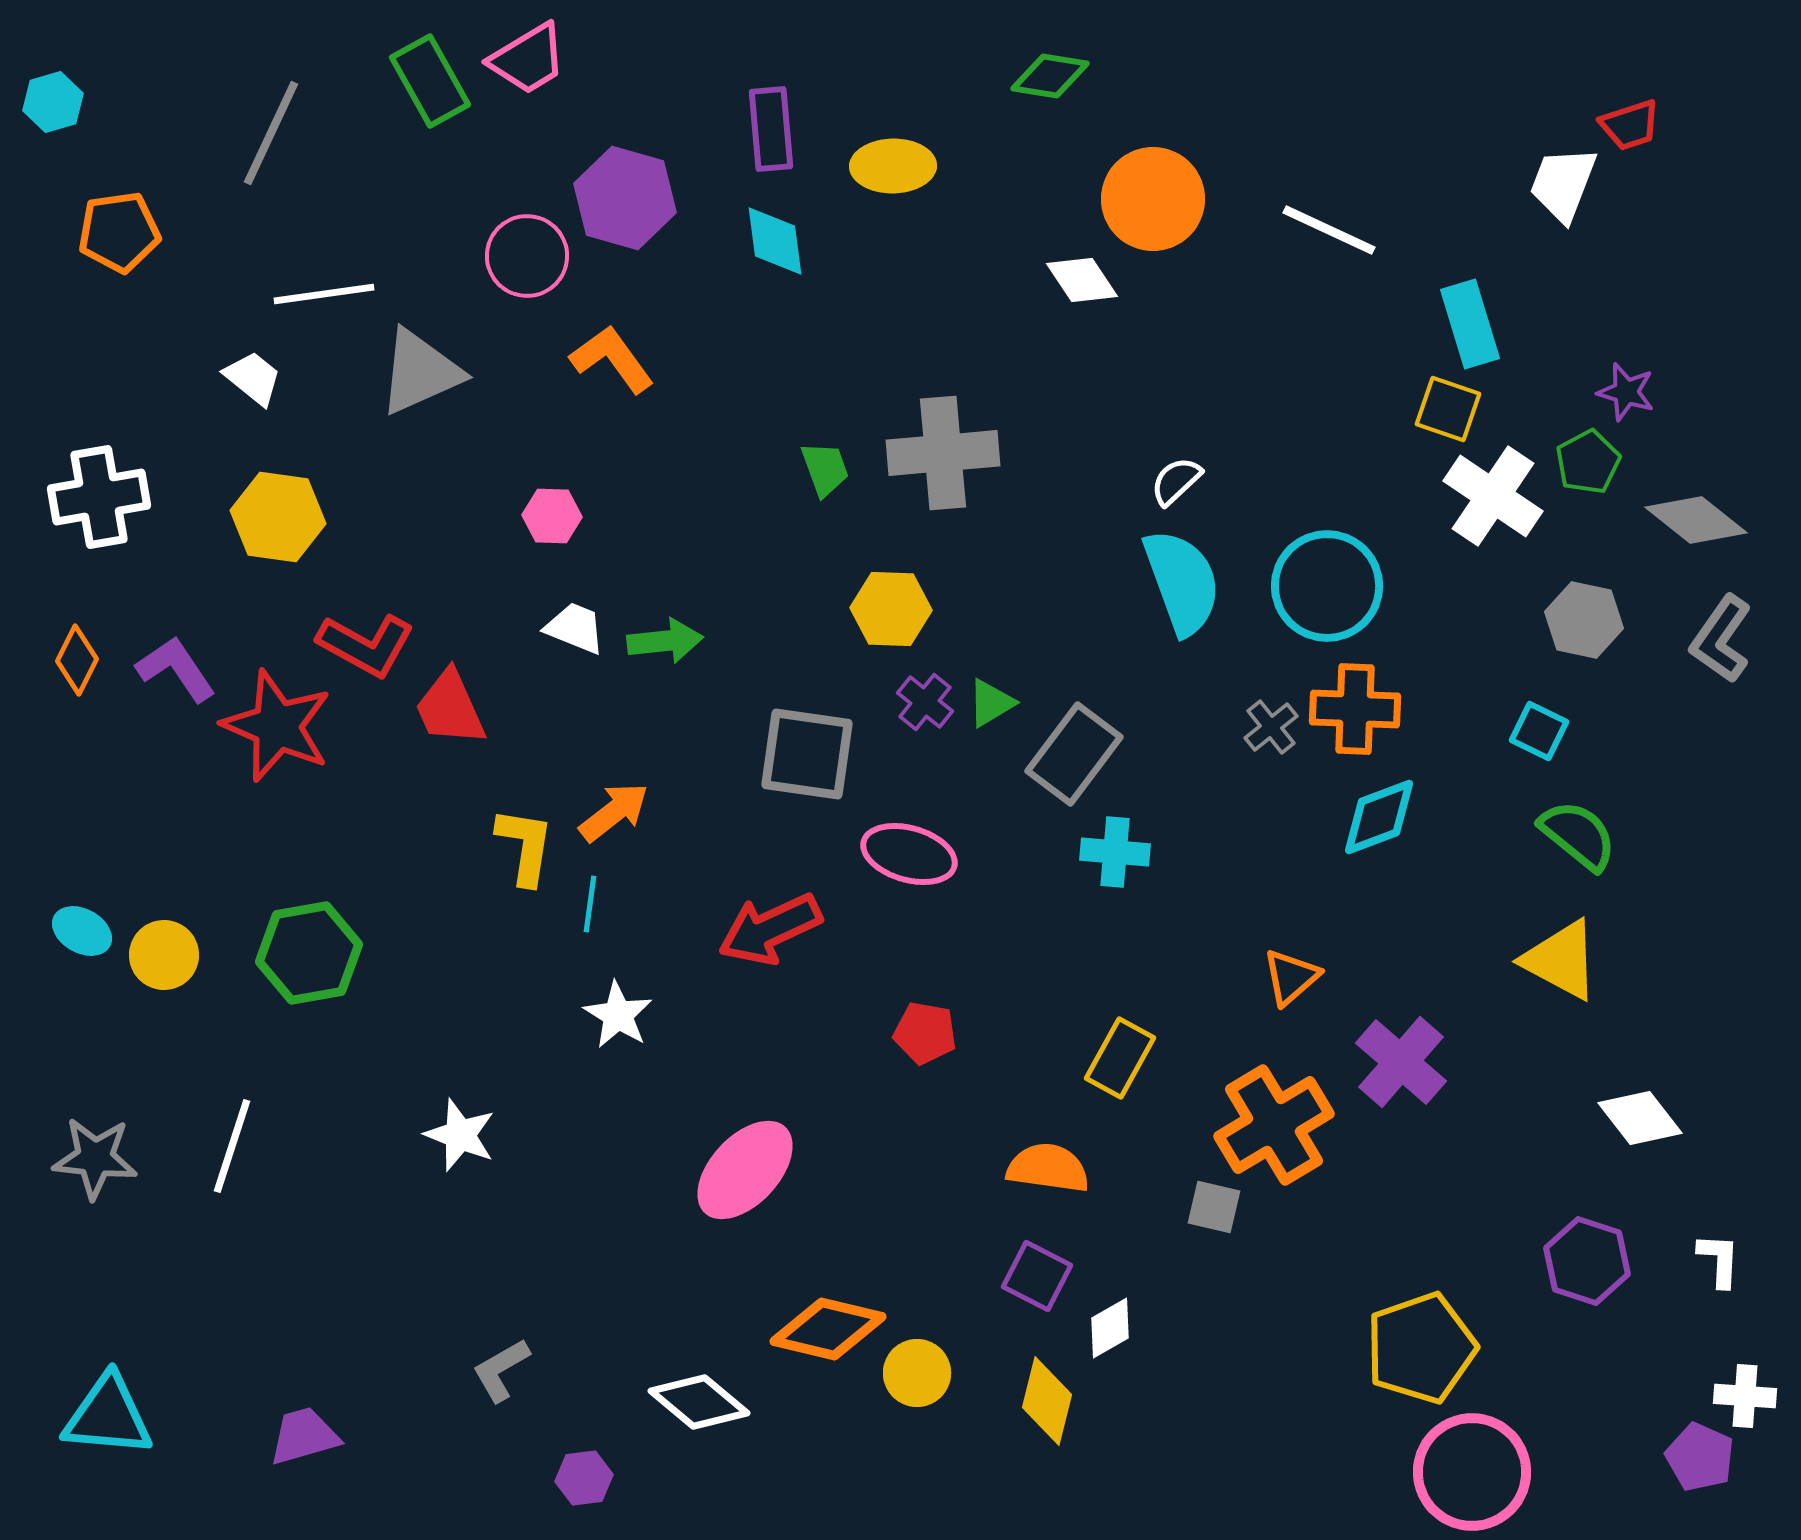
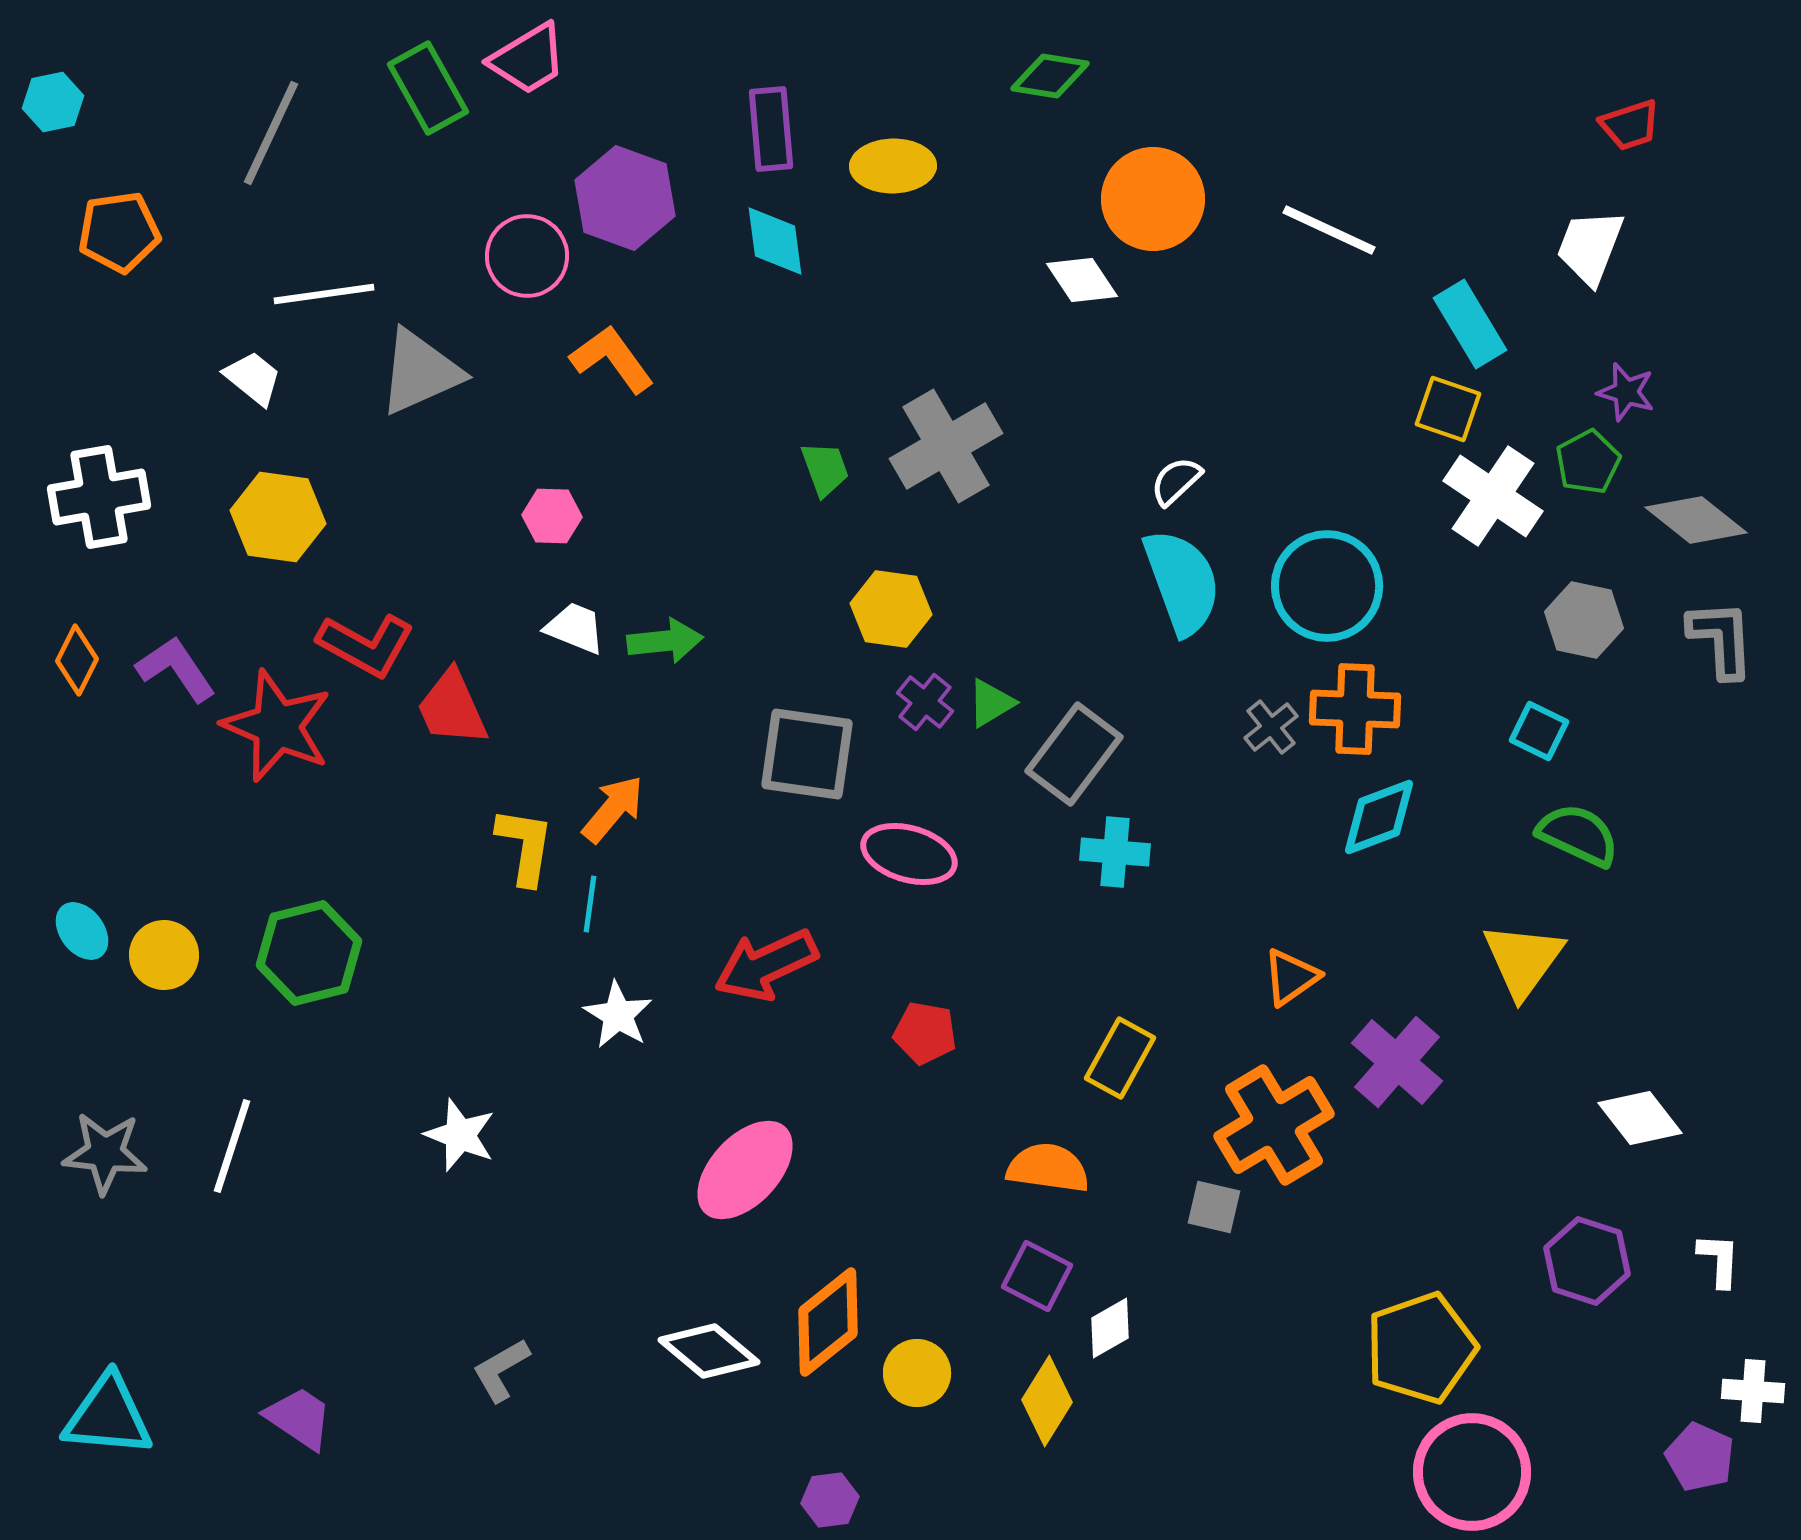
green rectangle at (430, 81): moved 2 px left, 7 px down
cyan hexagon at (53, 102): rotated 4 degrees clockwise
white trapezoid at (1563, 184): moved 27 px right, 63 px down
purple hexagon at (625, 198): rotated 4 degrees clockwise
cyan rectangle at (1470, 324): rotated 14 degrees counterclockwise
gray cross at (943, 453): moved 3 px right, 7 px up; rotated 25 degrees counterclockwise
yellow hexagon at (891, 609): rotated 6 degrees clockwise
gray L-shape at (1721, 639): rotated 142 degrees clockwise
red trapezoid at (450, 708): moved 2 px right
orange arrow at (614, 812): moved 1 px left, 3 px up; rotated 12 degrees counterclockwise
green semicircle at (1578, 835): rotated 14 degrees counterclockwise
red arrow at (770, 929): moved 4 px left, 36 px down
cyan ellipse at (82, 931): rotated 24 degrees clockwise
green hexagon at (309, 953): rotated 4 degrees counterclockwise
yellow triangle at (1561, 960): moved 38 px left; rotated 38 degrees clockwise
orange triangle at (1291, 977): rotated 6 degrees clockwise
purple cross at (1401, 1062): moved 4 px left
gray star at (95, 1158): moved 10 px right, 5 px up
orange diamond at (828, 1329): moved 7 px up; rotated 52 degrees counterclockwise
white cross at (1745, 1396): moved 8 px right, 5 px up
yellow diamond at (1047, 1401): rotated 18 degrees clockwise
white diamond at (699, 1402): moved 10 px right, 51 px up
purple trapezoid at (304, 1436): moved 5 px left, 18 px up; rotated 50 degrees clockwise
purple hexagon at (584, 1478): moved 246 px right, 22 px down
